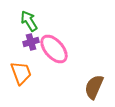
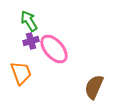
purple cross: moved 1 px up
